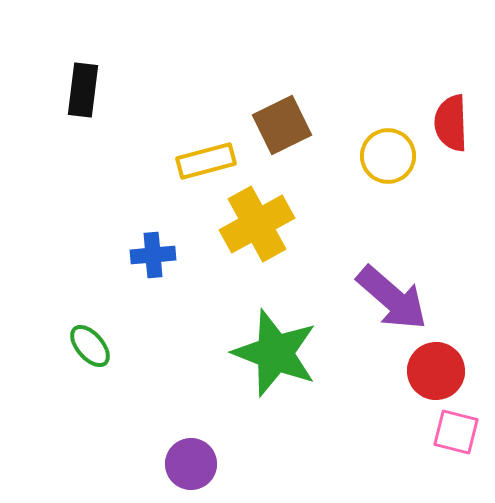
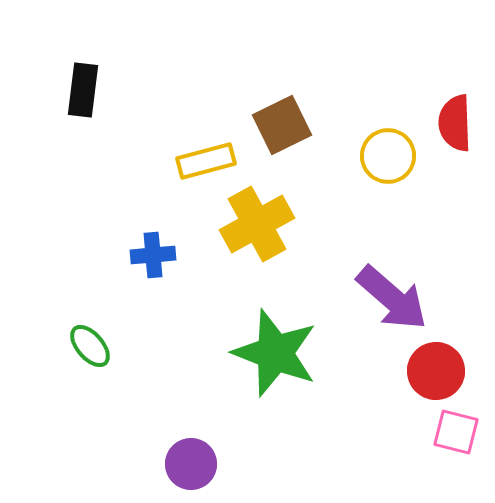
red semicircle: moved 4 px right
